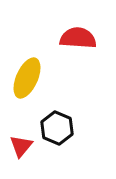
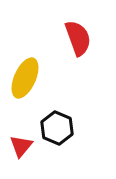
red semicircle: rotated 66 degrees clockwise
yellow ellipse: moved 2 px left
